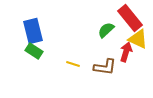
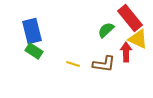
blue rectangle: moved 1 px left
red arrow: rotated 18 degrees counterclockwise
brown L-shape: moved 1 px left, 3 px up
